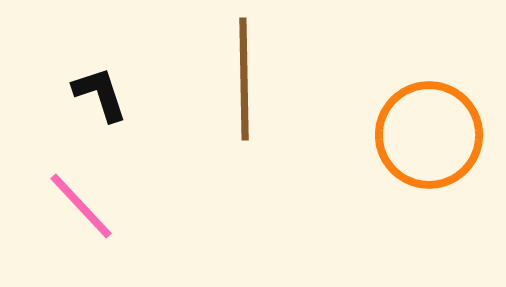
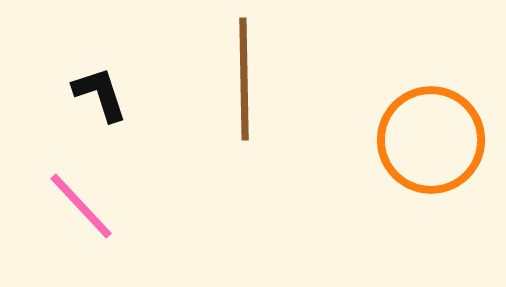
orange circle: moved 2 px right, 5 px down
